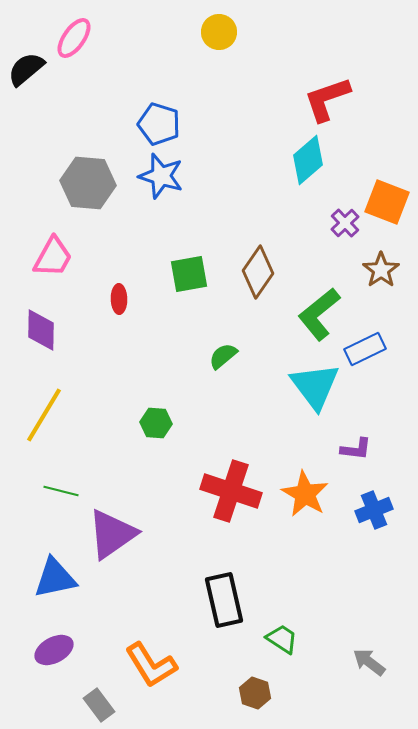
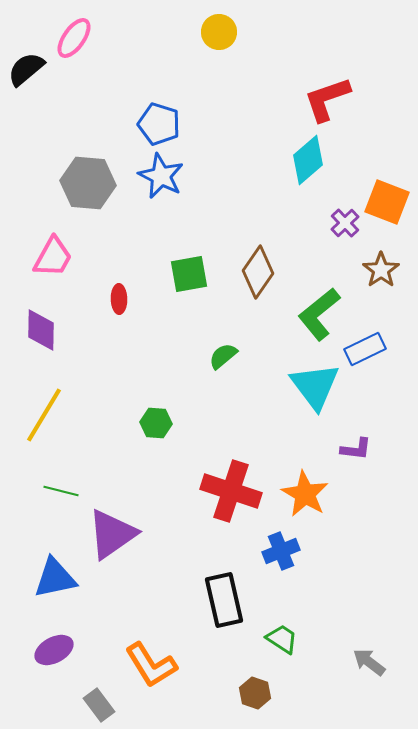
blue star: rotated 9 degrees clockwise
blue cross: moved 93 px left, 41 px down
